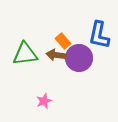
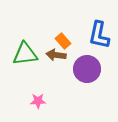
purple circle: moved 8 px right, 11 px down
pink star: moved 6 px left; rotated 21 degrees clockwise
